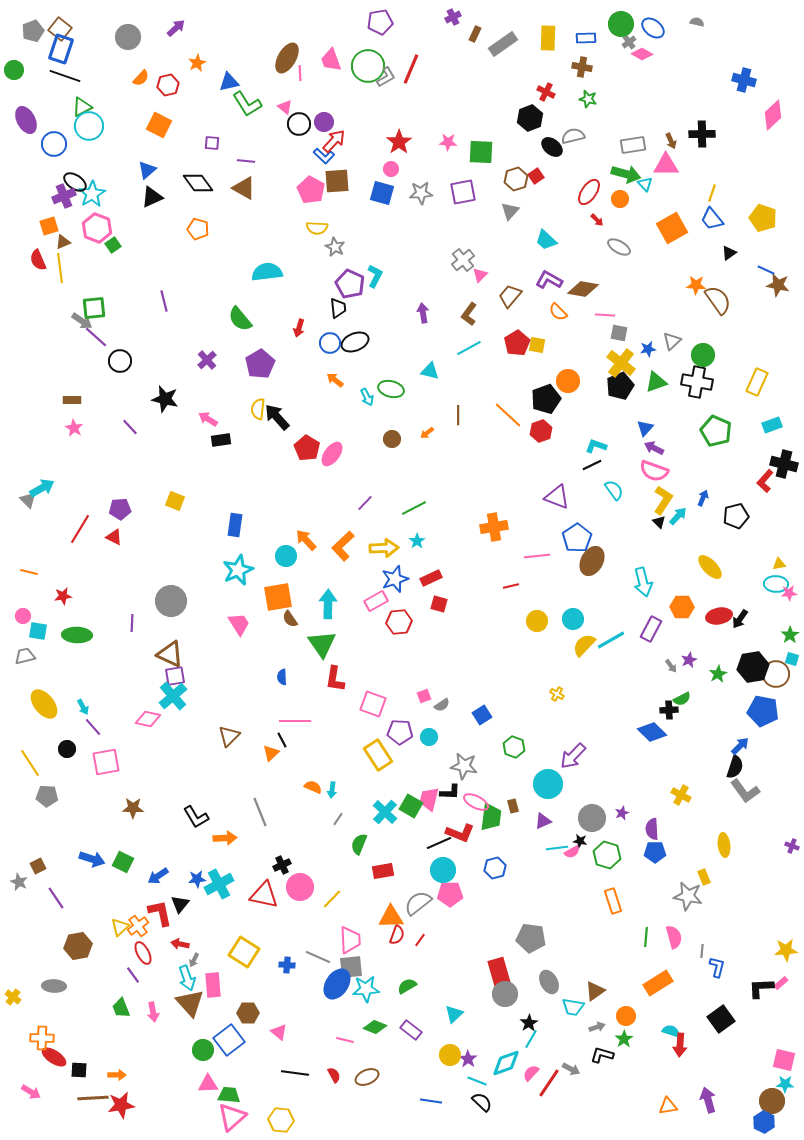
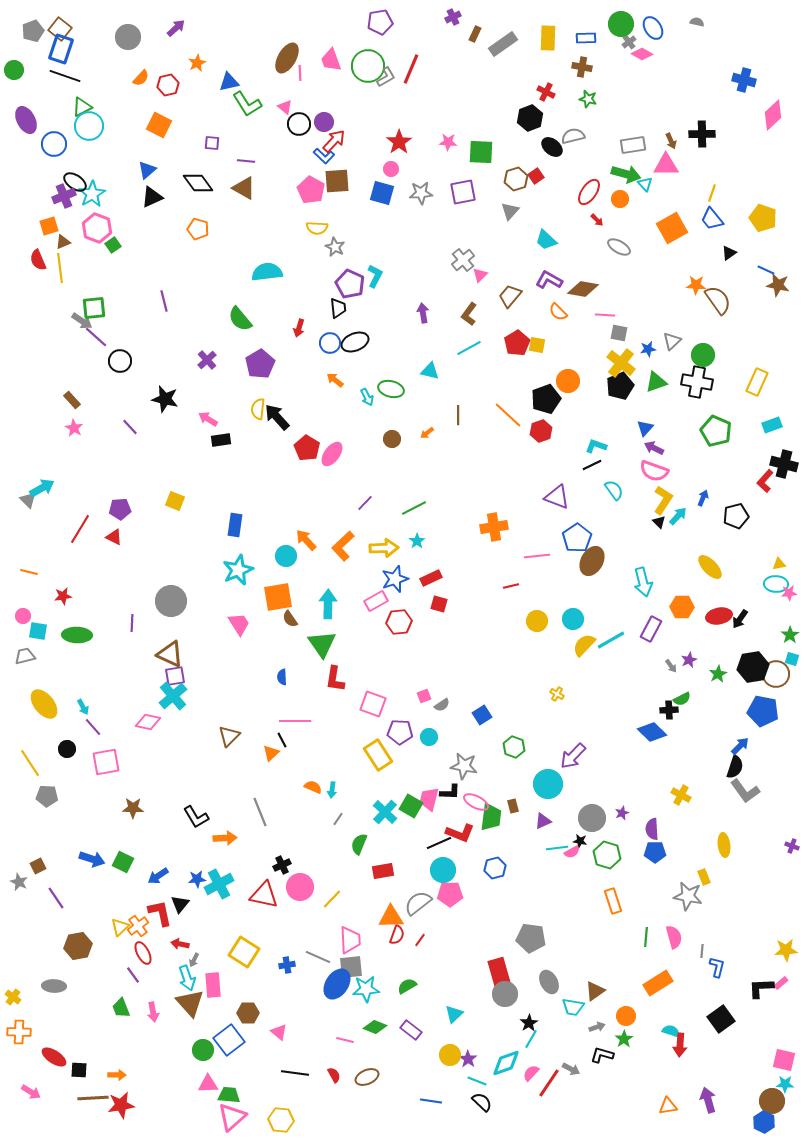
blue ellipse at (653, 28): rotated 20 degrees clockwise
brown rectangle at (72, 400): rotated 48 degrees clockwise
pink diamond at (148, 719): moved 3 px down
blue cross at (287, 965): rotated 14 degrees counterclockwise
orange cross at (42, 1038): moved 23 px left, 6 px up
